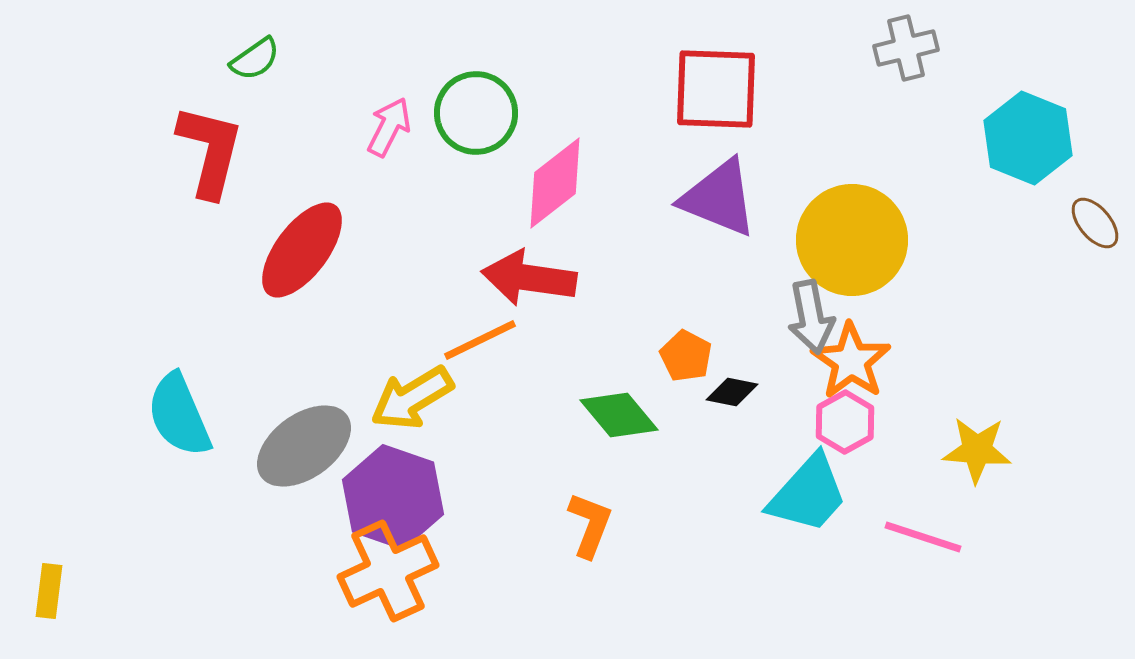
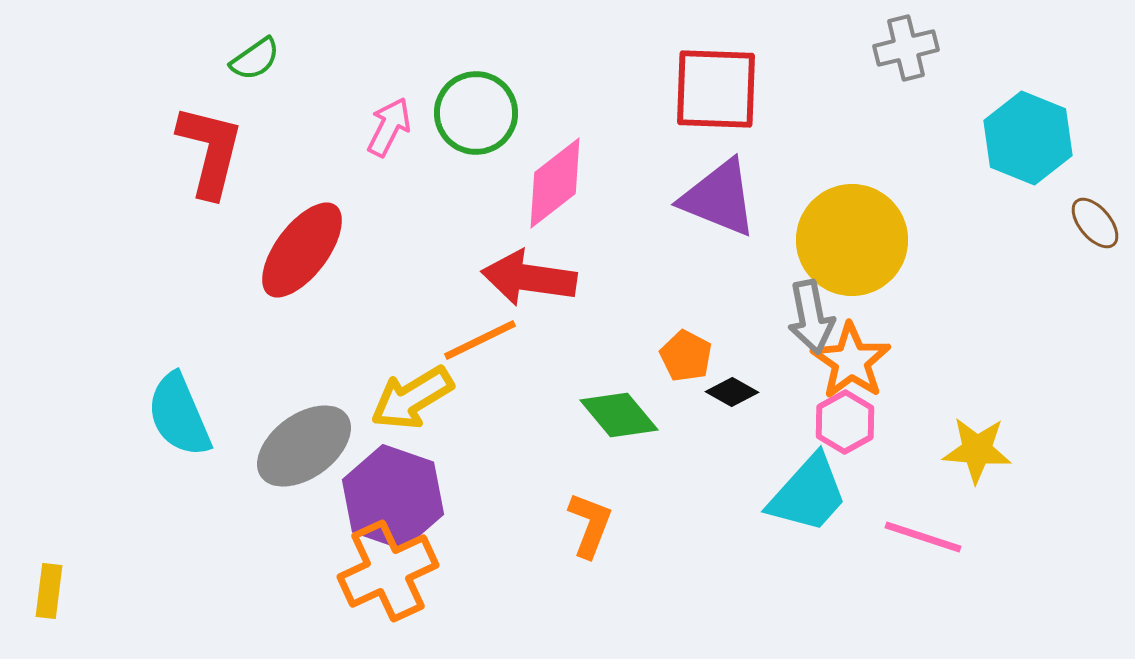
black diamond: rotated 18 degrees clockwise
